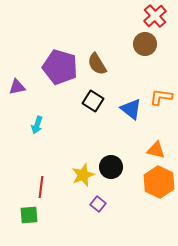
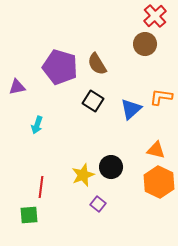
blue triangle: rotated 40 degrees clockwise
